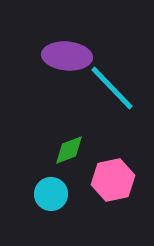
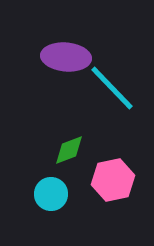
purple ellipse: moved 1 px left, 1 px down
